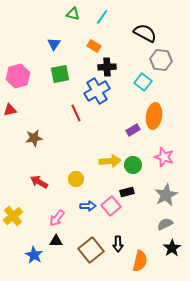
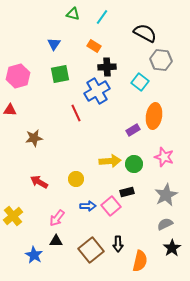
cyan square: moved 3 px left
red triangle: rotated 16 degrees clockwise
green circle: moved 1 px right, 1 px up
